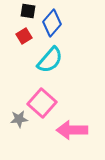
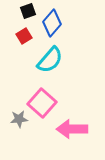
black square: rotated 28 degrees counterclockwise
pink arrow: moved 1 px up
